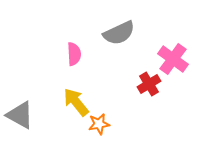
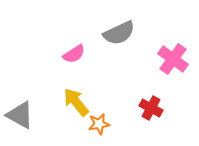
pink semicircle: rotated 60 degrees clockwise
red cross: moved 2 px right, 24 px down; rotated 30 degrees counterclockwise
